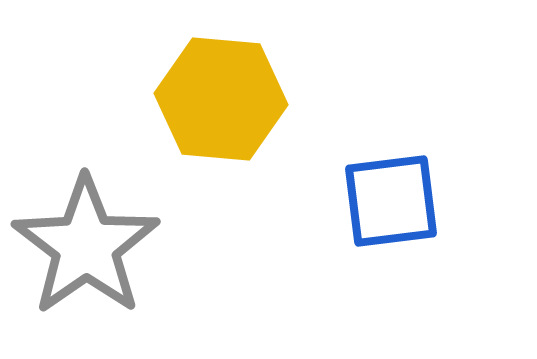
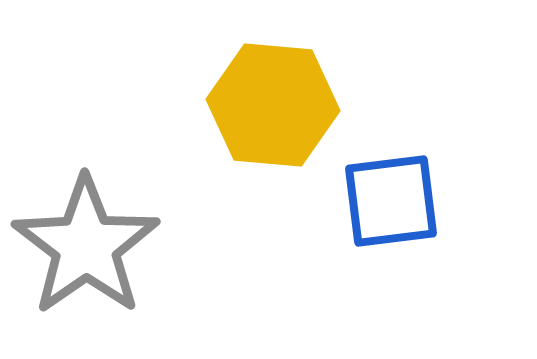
yellow hexagon: moved 52 px right, 6 px down
